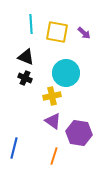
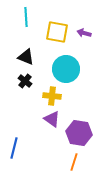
cyan line: moved 5 px left, 7 px up
purple arrow: rotated 152 degrees clockwise
cyan circle: moved 4 px up
black cross: moved 3 px down; rotated 16 degrees clockwise
yellow cross: rotated 18 degrees clockwise
purple triangle: moved 1 px left, 2 px up
orange line: moved 20 px right, 6 px down
